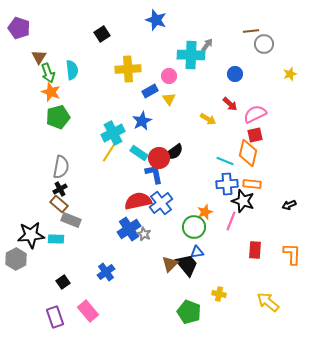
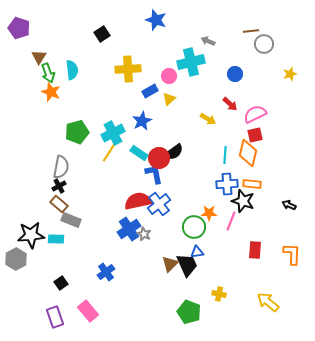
gray arrow at (207, 45): moved 1 px right, 4 px up; rotated 104 degrees counterclockwise
cyan cross at (191, 55): moved 7 px down; rotated 16 degrees counterclockwise
yellow triangle at (169, 99): rotated 24 degrees clockwise
green pentagon at (58, 117): moved 19 px right, 15 px down
cyan line at (225, 161): moved 6 px up; rotated 72 degrees clockwise
black cross at (60, 189): moved 1 px left, 3 px up
blue cross at (161, 203): moved 2 px left, 1 px down
black arrow at (289, 205): rotated 48 degrees clockwise
orange star at (205, 212): moved 4 px right, 1 px down; rotated 21 degrees clockwise
black trapezoid at (187, 265): rotated 15 degrees clockwise
black square at (63, 282): moved 2 px left, 1 px down
